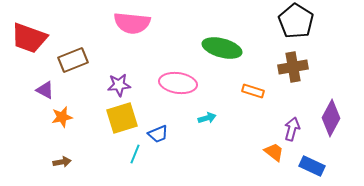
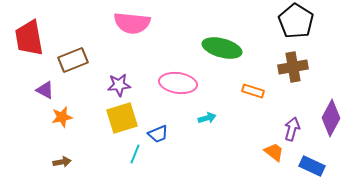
red trapezoid: rotated 60 degrees clockwise
